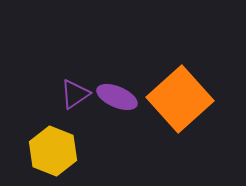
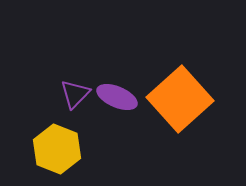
purple triangle: rotated 12 degrees counterclockwise
yellow hexagon: moved 4 px right, 2 px up
